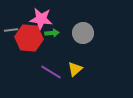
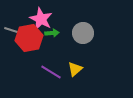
pink star: rotated 20 degrees clockwise
gray line: rotated 24 degrees clockwise
red hexagon: rotated 16 degrees counterclockwise
